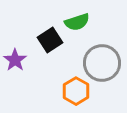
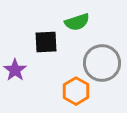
black square: moved 4 px left, 2 px down; rotated 30 degrees clockwise
purple star: moved 10 px down
